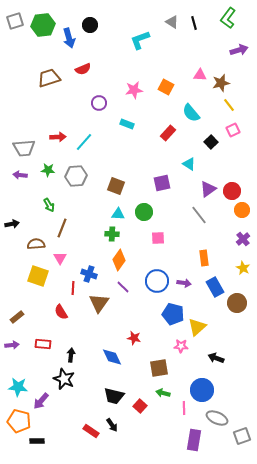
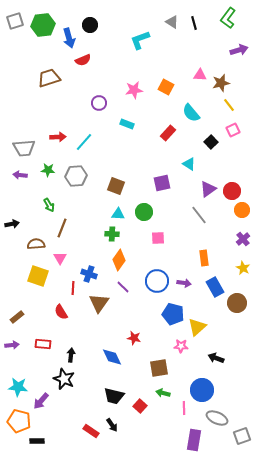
red semicircle at (83, 69): moved 9 px up
